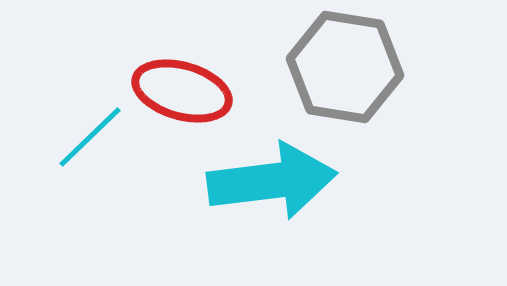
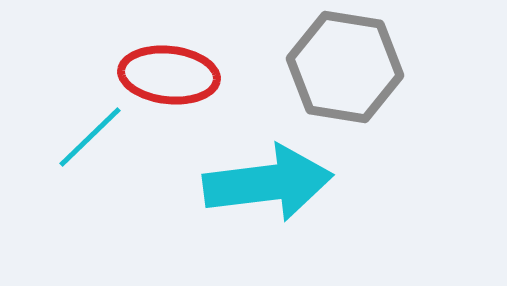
red ellipse: moved 13 px left, 16 px up; rotated 10 degrees counterclockwise
cyan arrow: moved 4 px left, 2 px down
